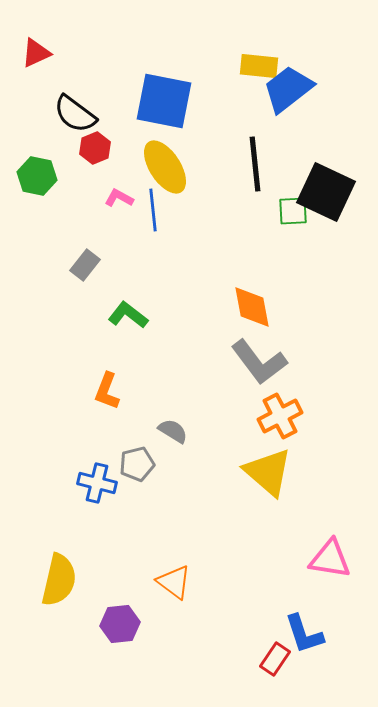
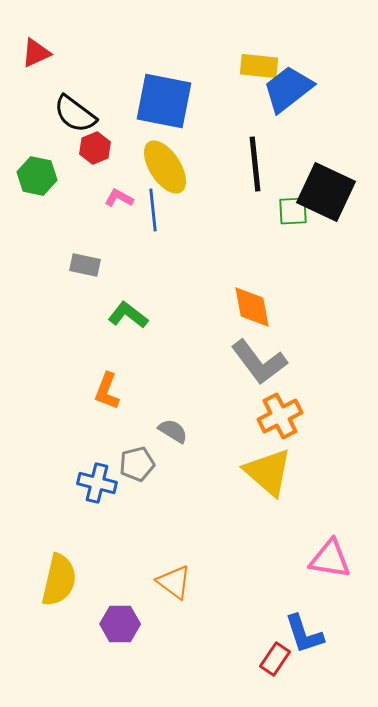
gray rectangle: rotated 64 degrees clockwise
purple hexagon: rotated 6 degrees clockwise
